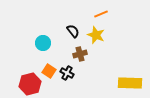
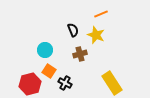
black semicircle: moved 1 px up; rotated 16 degrees clockwise
cyan circle: moved 2 px right, 7 px down
black cross: moved 2 px left, 10 px down
yellow rectangle: moved 18 px left; rotated 55 degrees clockwise
